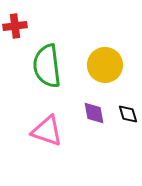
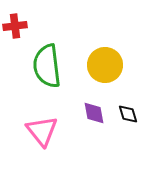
pink triangle: moved 5 px left; rotated 32 degrees clockwise
